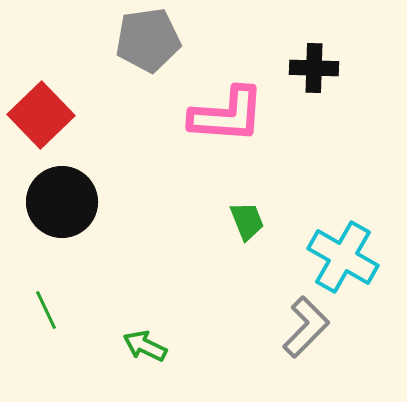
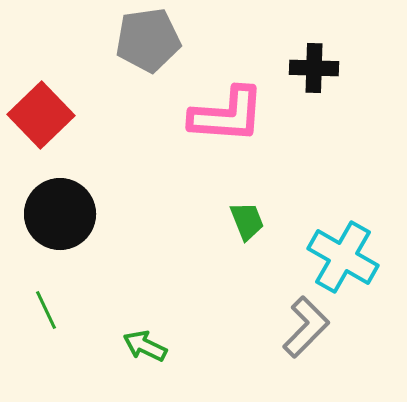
black circle: moved 2 px left, 12 px down
